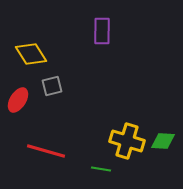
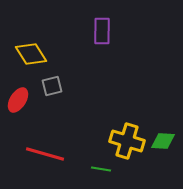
red line: moved 1 px left, 3 px down
